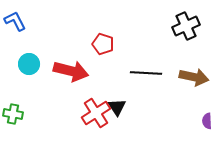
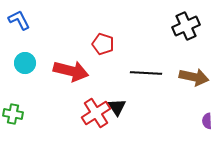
blue L-shape: moved 4 px right, 1 px up
cyan circle: moved 4 px left, 1 px up
